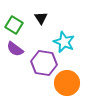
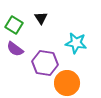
cyan star: moved 12 px right, 1 px down; rotated 15 degrees counterclockwise
purple hexagon: moved 1 px right
